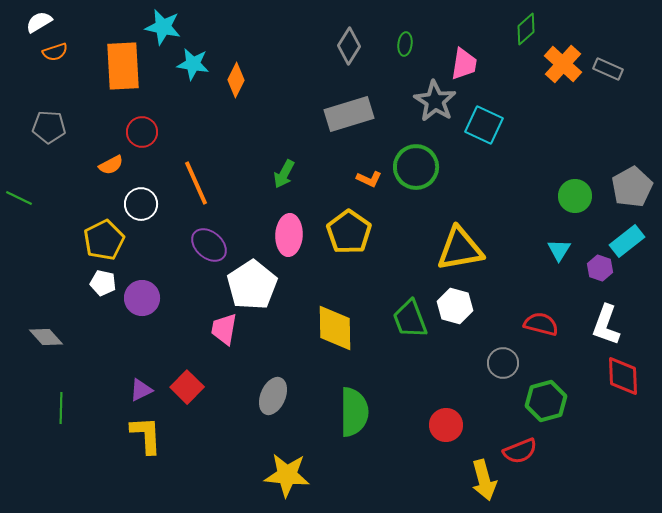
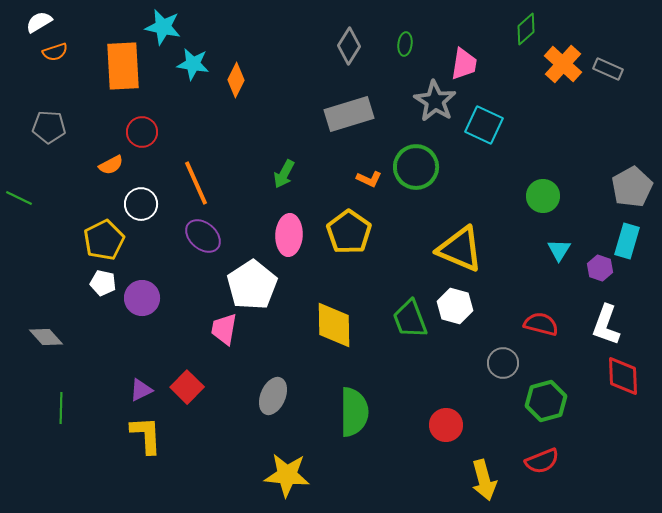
green circle at (575, 196): moved 32 px left
cyan rectangle at (627, 241): rotated 36 degrees counterclockwise
purple ellipse at (209, 245): moved 6 px left, 9 px up
yellow triangle at (460, 249): rotated 33 degrees clockwise
yellow diamond at (335, 328): moved 1 px left, 3 px up
red semicircle at (520, 451): moved 22 px right, 10 px down
